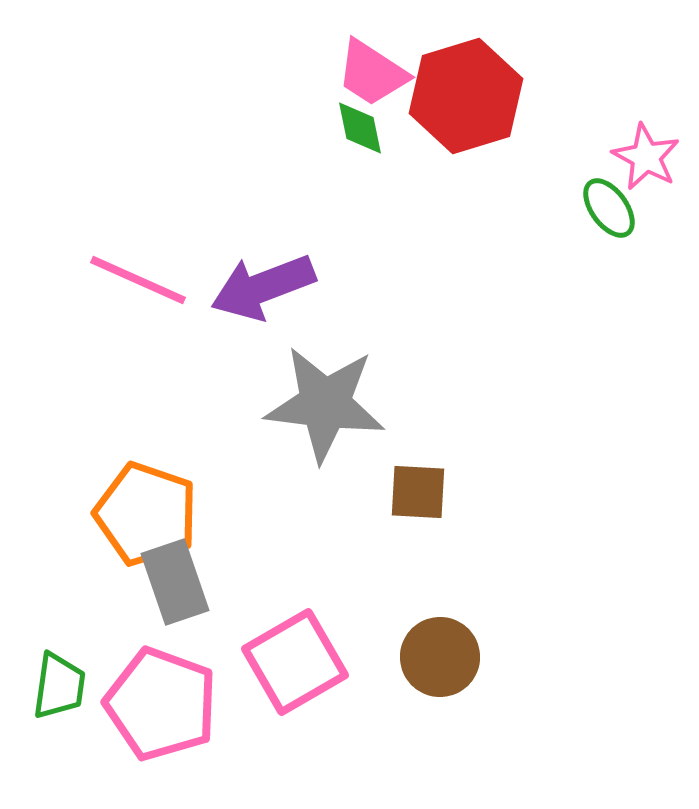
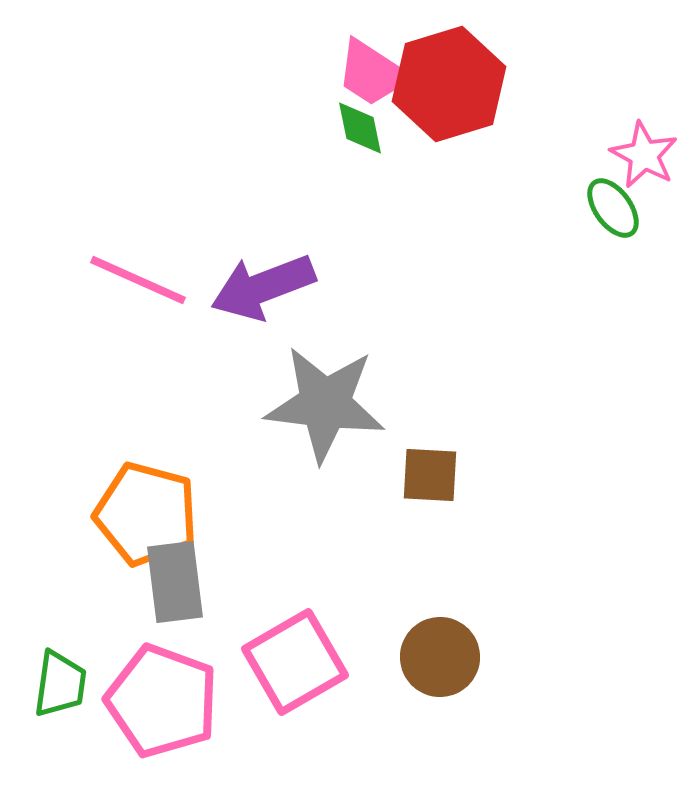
red hexagon: moved 17 px left, 12 px up
pink star: moved 2 px left, 2 px up
green ellipse: moved 4 px right
brown square: moved 12 px right, 17 px up
orange pentagon: rotated 4 degrees counterclockwise
gray rectangle: rotated 12 degrees clockwise
green trapezoid: moved 1 px right, 2 px up
pink pentagon: moved 1 px right, 3 px up
